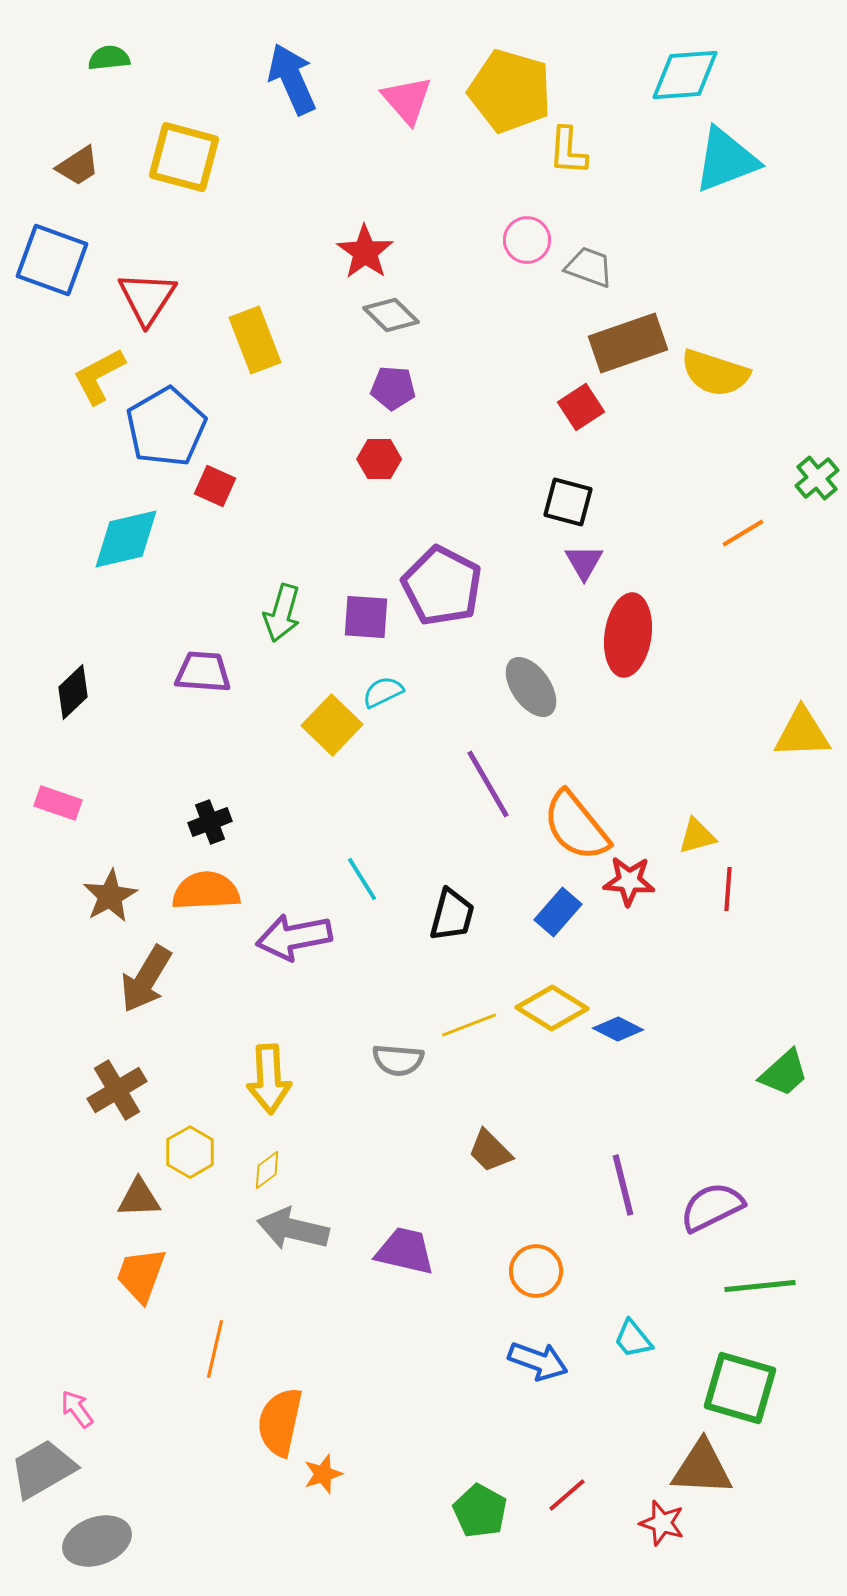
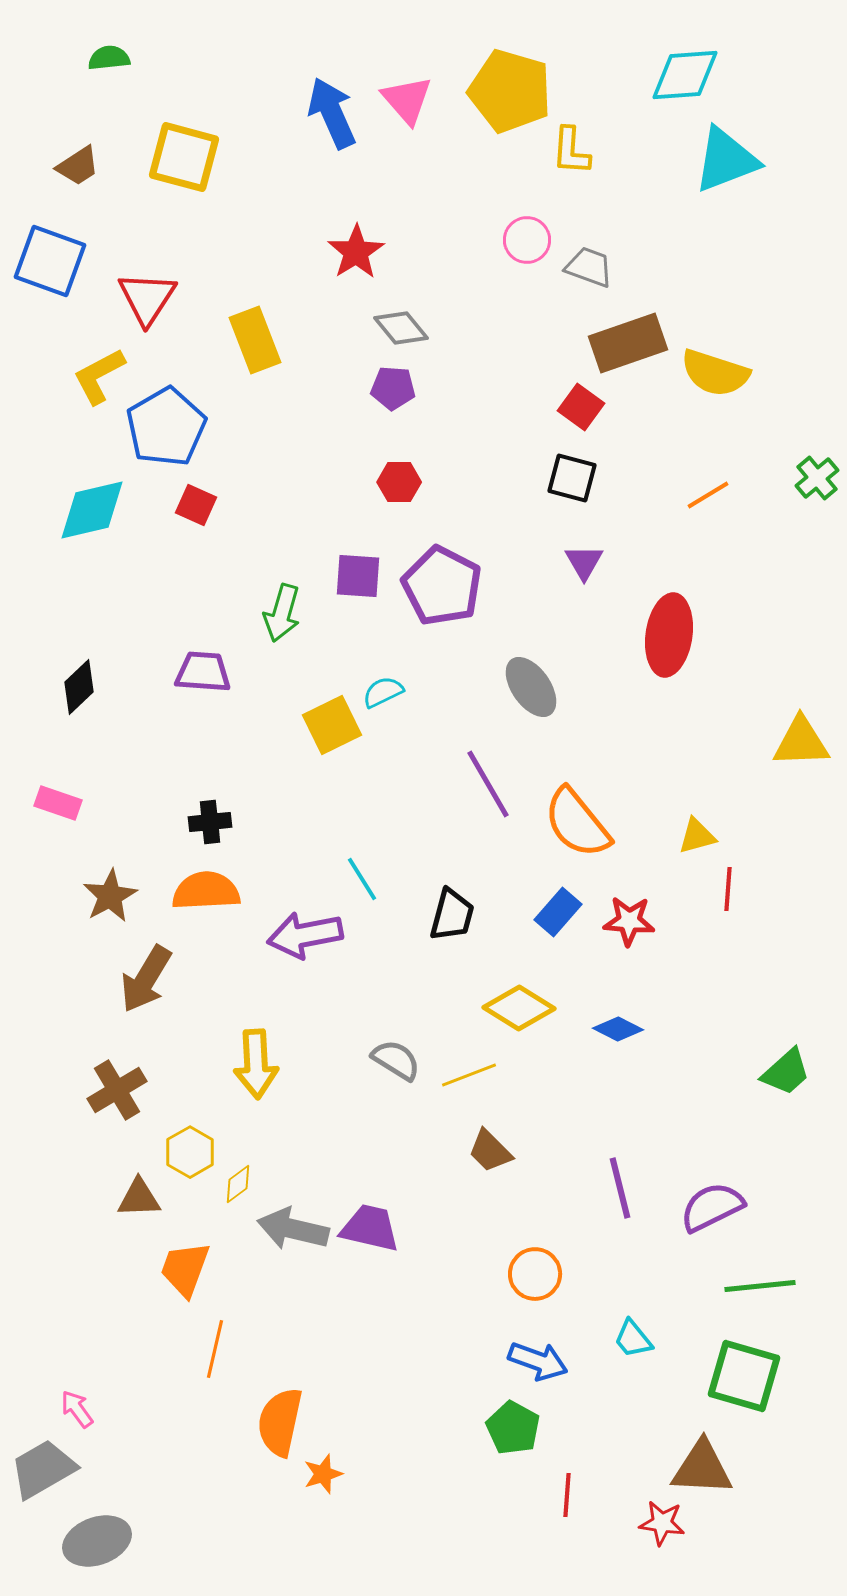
blue arrow at (292, 79): moved 40 px right, 34 px down
yellow L-shape at (568, 151): moved 3 px right
red star at (365, 252): moved 9 px left; rotated 4 degrees clockwise
blue square at (52, 260): moved 2 px left, 1 px down
gray diamond at (391, 315): moved 10 px right, 13 px down; rotated 6 degrees clockwise
red square at (581, 407): rotated 21 degrees counterclockwise
red hexagon at (379, 459): moved 20 px right, 23 px down
red square at (215, 486): moved 19 px left, 19 px down
black square at (568, 502): moved 4 px right, 24 px up
orange line at (743, 533): moved 35 px left, 38 px up
cyan diamond at (126, 539): moved 34 px left, 29 px up
purple square at (366, 617): moved 8 px left, 41 px up
red ellipse at (628, 635): moved 41 px right
black diamond at (73, 692): moved 6 px right, 5 px up
yellow square at (332, 725): rotated 20 degrees clockwise
yellow triangle at (802, 733): moved 1 px left, 9 px down
black cross at (210, 822): rotated 15 degrees clockwise
orange semicircle at (576, 826): moved 1 px right, 3 px up
red star at (629, 881): moved 40 px down
purple arrow at (294, 937): moved 11 px right, 2 px up
yellow diamond at (552, 1008): moved 33 px left
yellow line at (469, 1025): moved 50 px down
gray semicircle at (398, 1060): moved 2 px left; rotated 153 degrees counterclockwise
green trapezoid at (784, 1073): moved 2 px right, 1 px up
yellow arrow at (269, 1079): moved 13 px left, 15 px up
yellow diamond at (267, 1170): moved 29 px left, 14 px down
purple line at (623, 1185): moved 3 px left, 3 px down
purple trapezoid at (405, 1251): moved 35 px left, 23 px up
orange circle at (536, 1271): moved 1 px left, 3 px down
orange trapezoid at (141, 1275): moved 44 px right, 6 px up
green square at (740, 1388): moved 4 px right, 12 px up
red line at (567, 1495): rotated 45 degrees counterclockwise
green pentagon at (480, 1511): moved 33 px right, 83 px up
red star at (662, 1523): rotated 9 degrees counterclockwise
